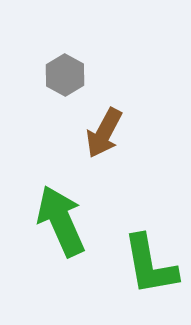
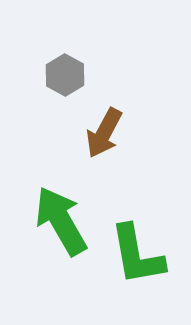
green arrow: rotated 6 degrees counterclockwise
green L-shape: moved 13 px left, 10 px up
